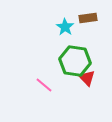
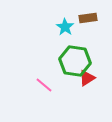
red triangle: rotated 42 degrees clockwise
